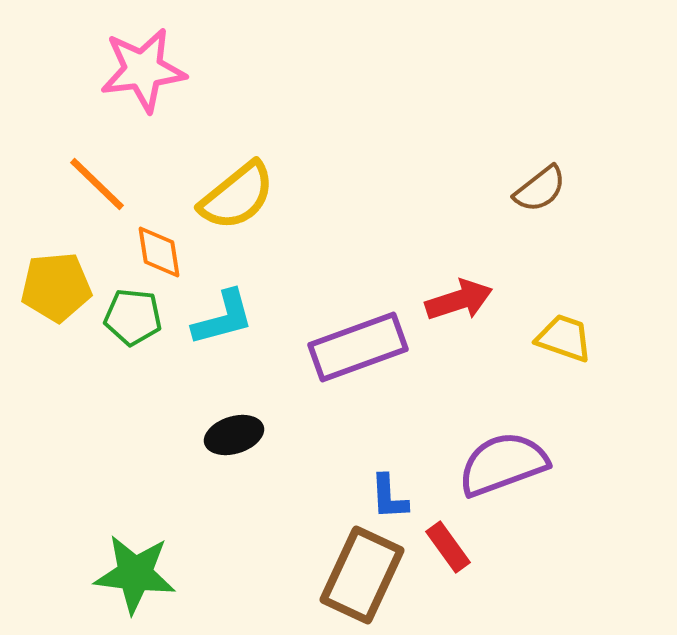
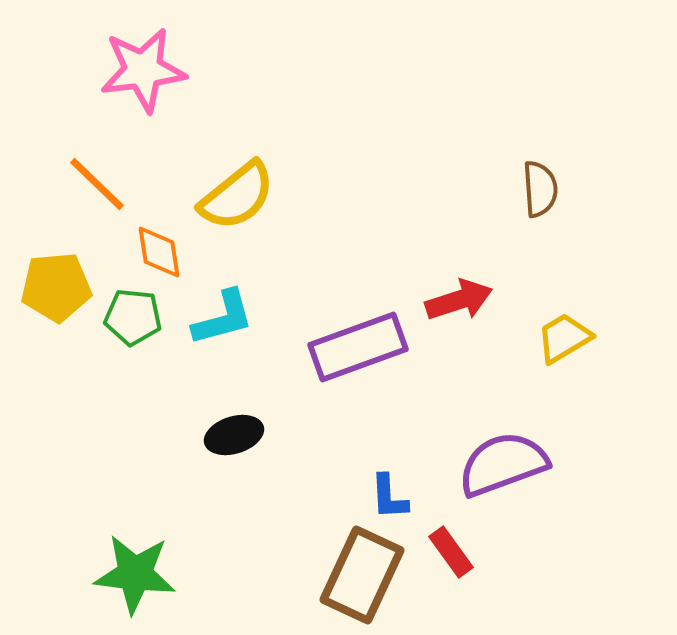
brown semicircle: rotated 56 degrees counterclockwise
yellow trapezoid: rotated 50 degrees counterclockwise
red rectangle: moved 3 px right, 5 px down
